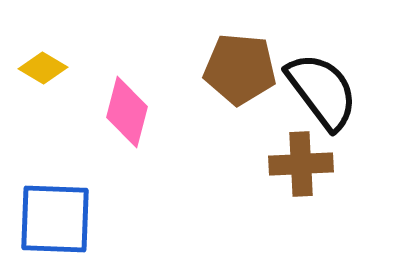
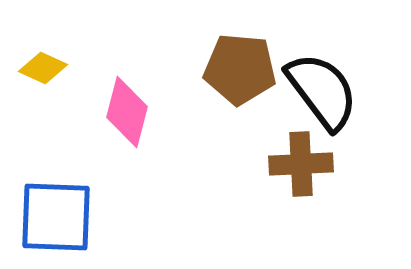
yellow diamond: rotated 6 degrees counterclockwise
blue square: moved 1 px right, 2 px up
